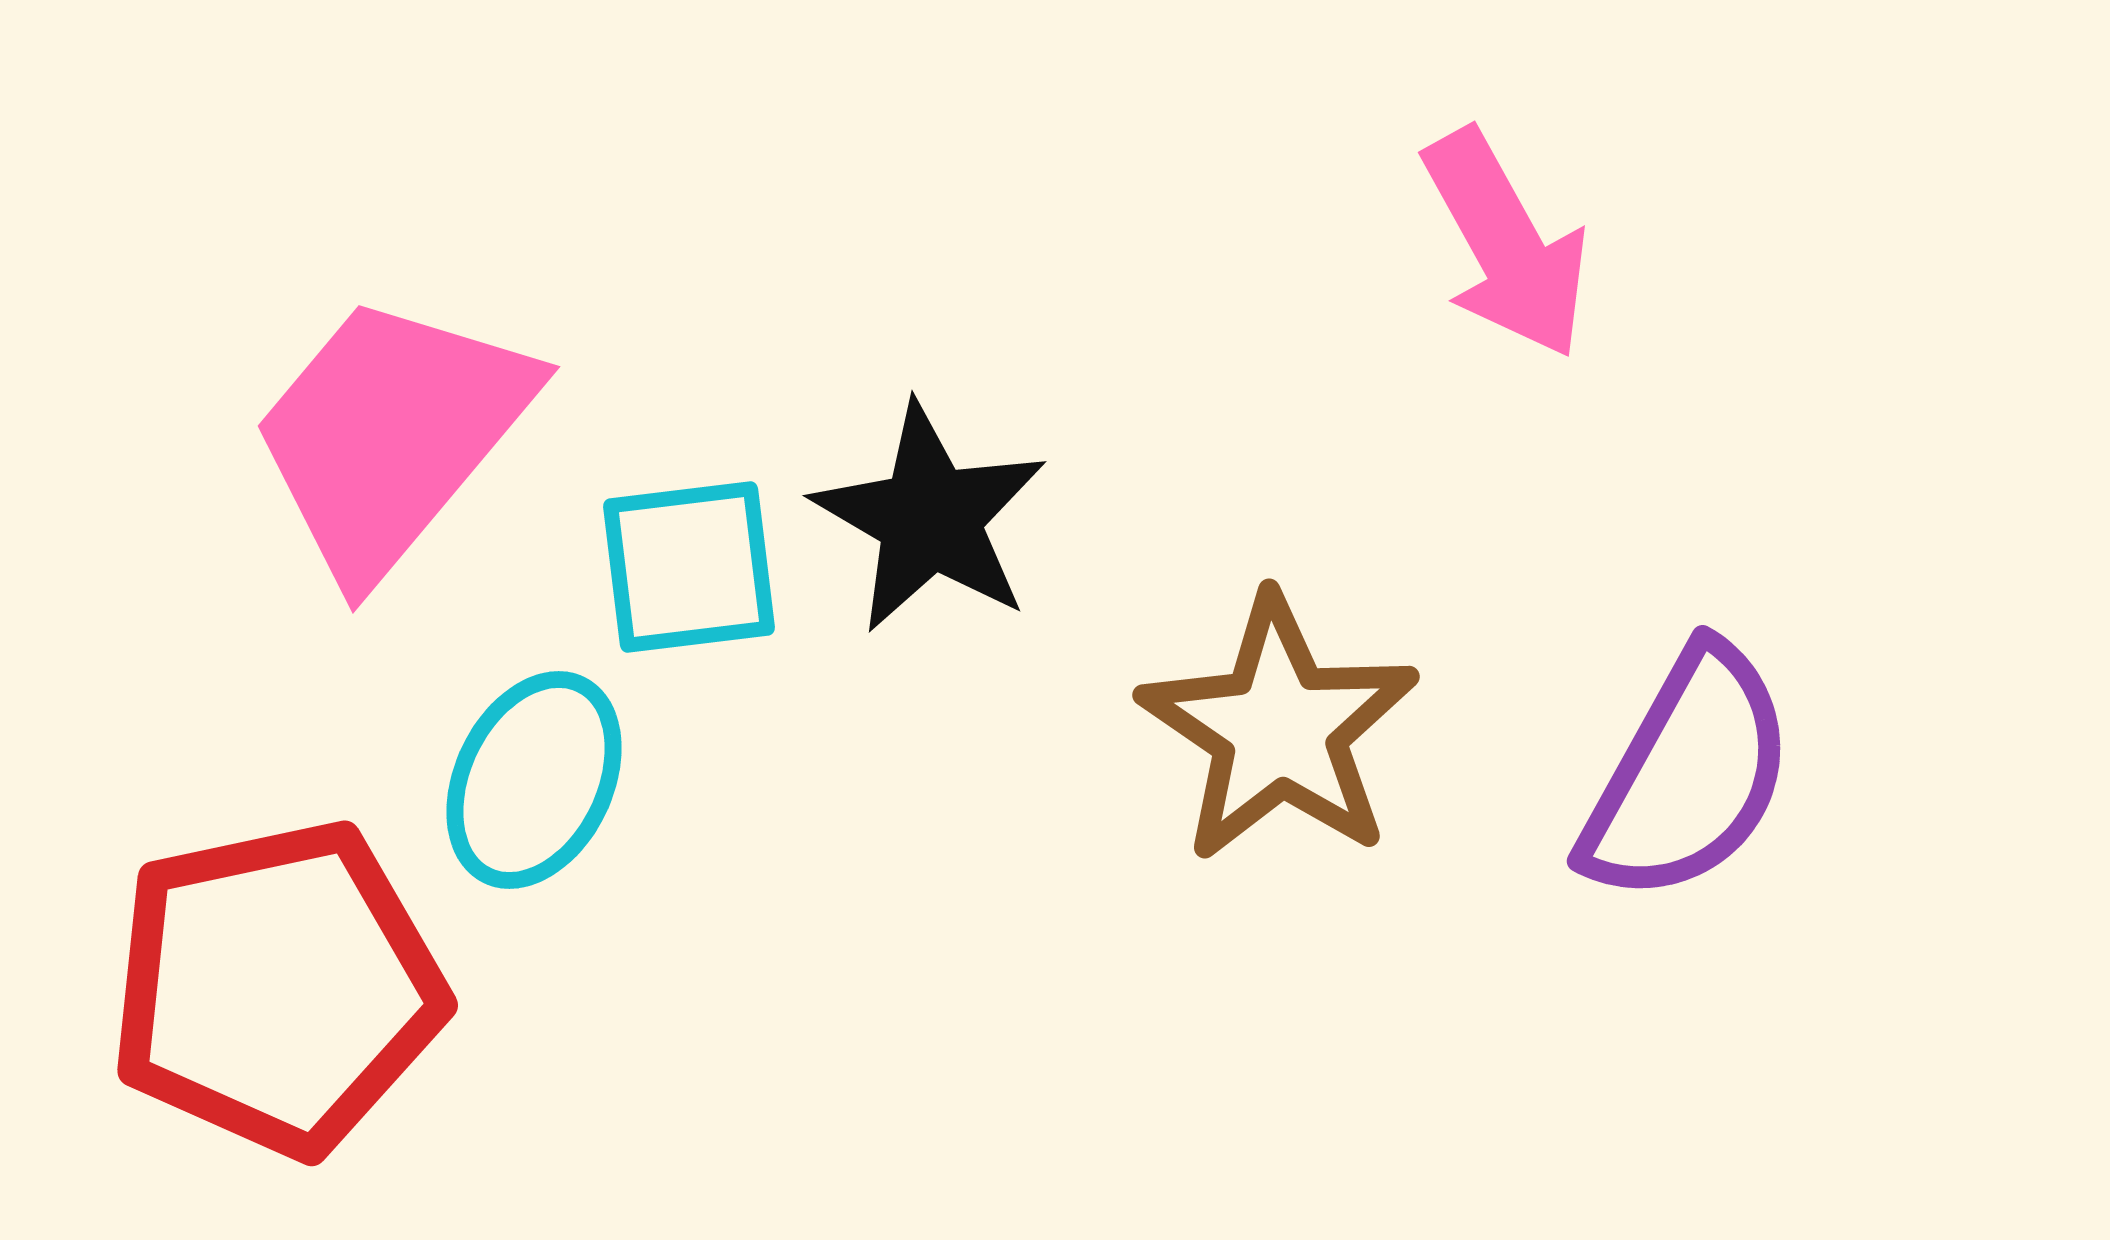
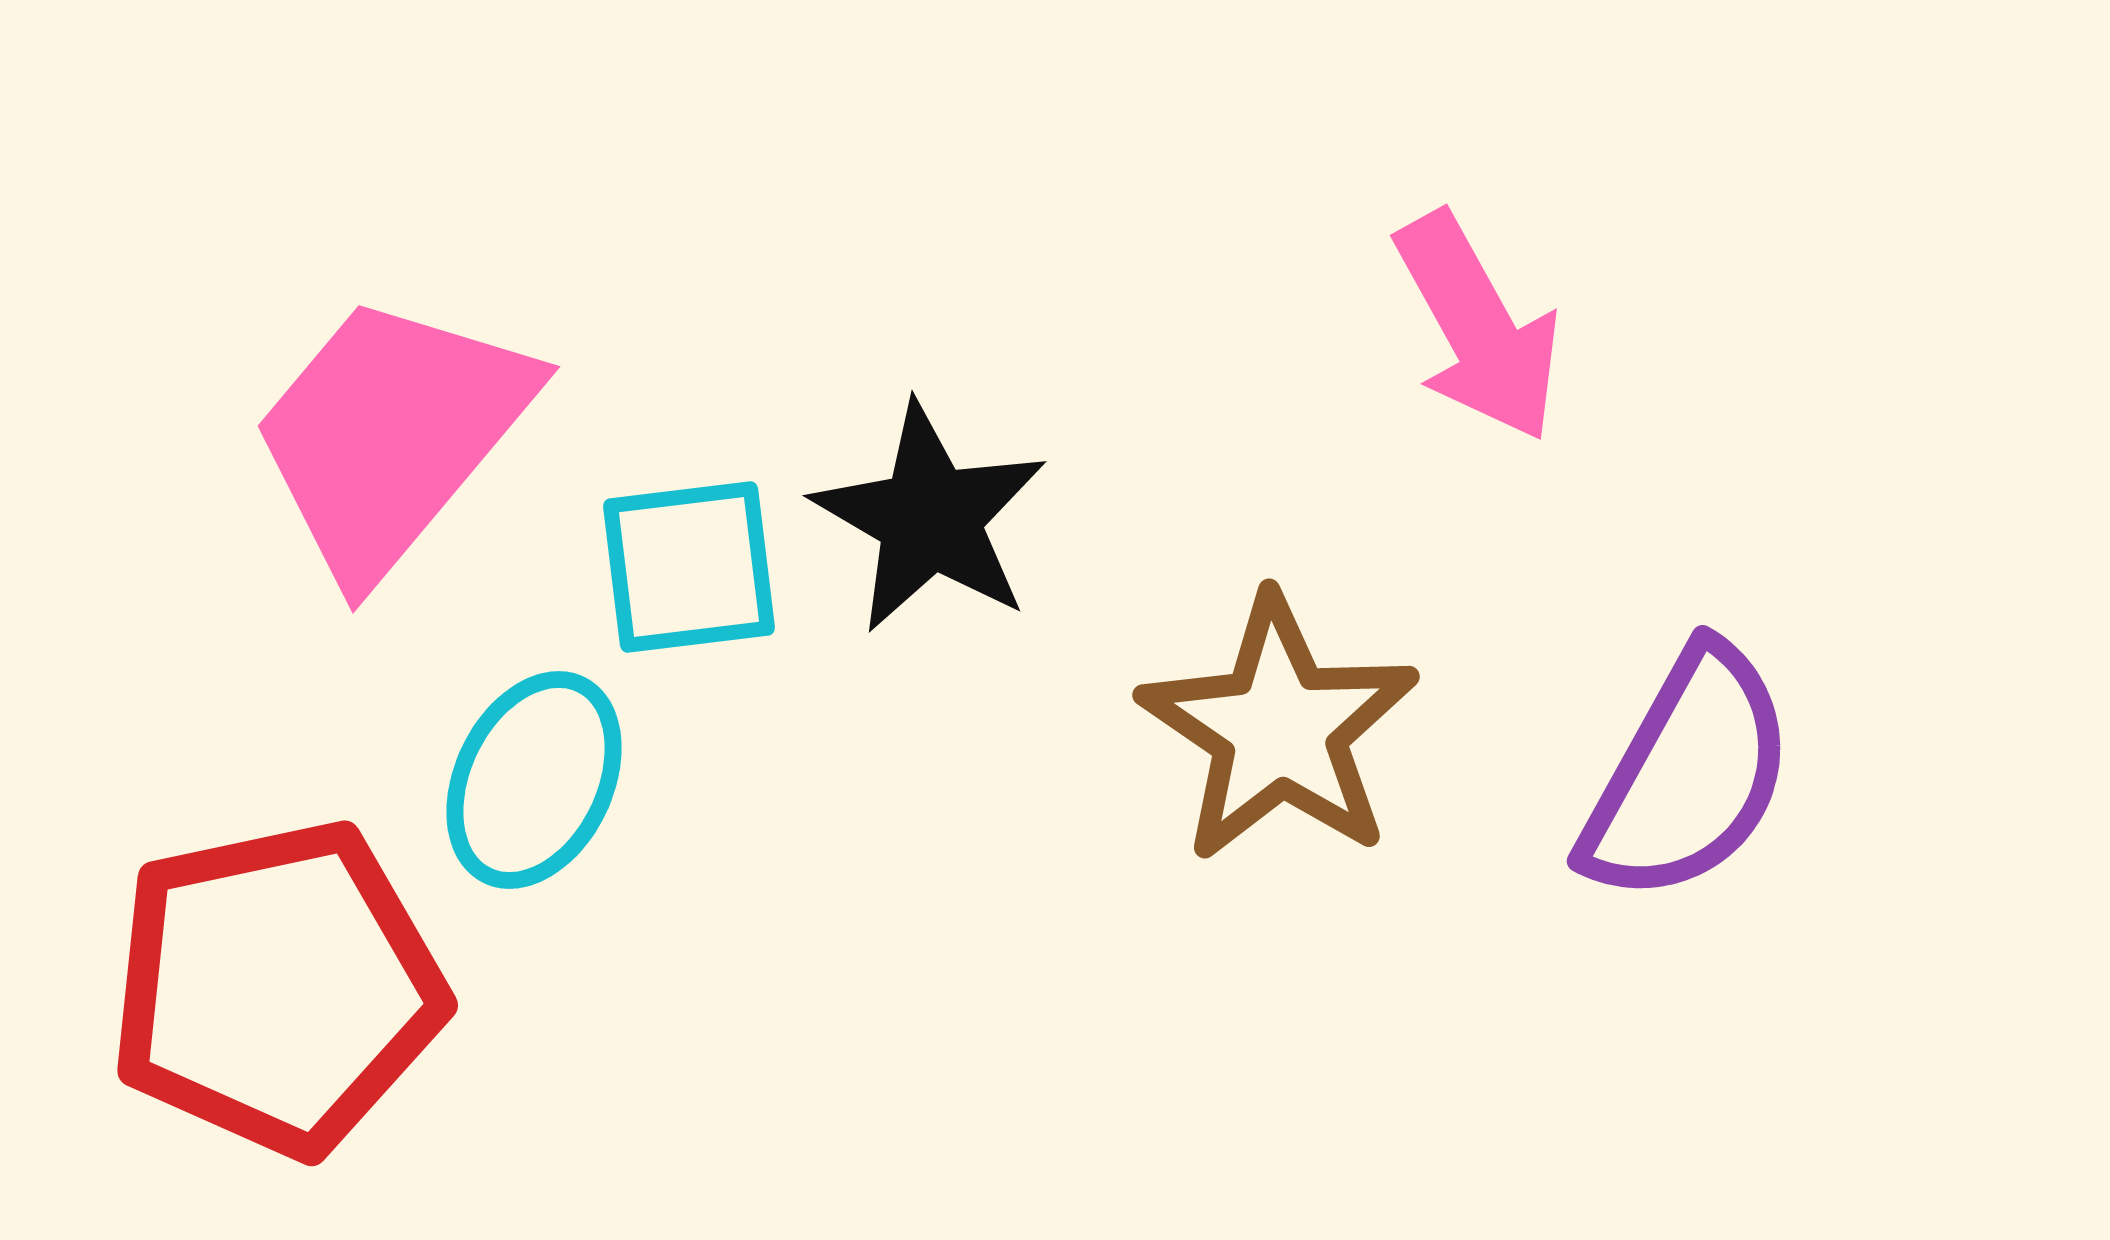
pink arrow: moved 28 px left, 83 px down
